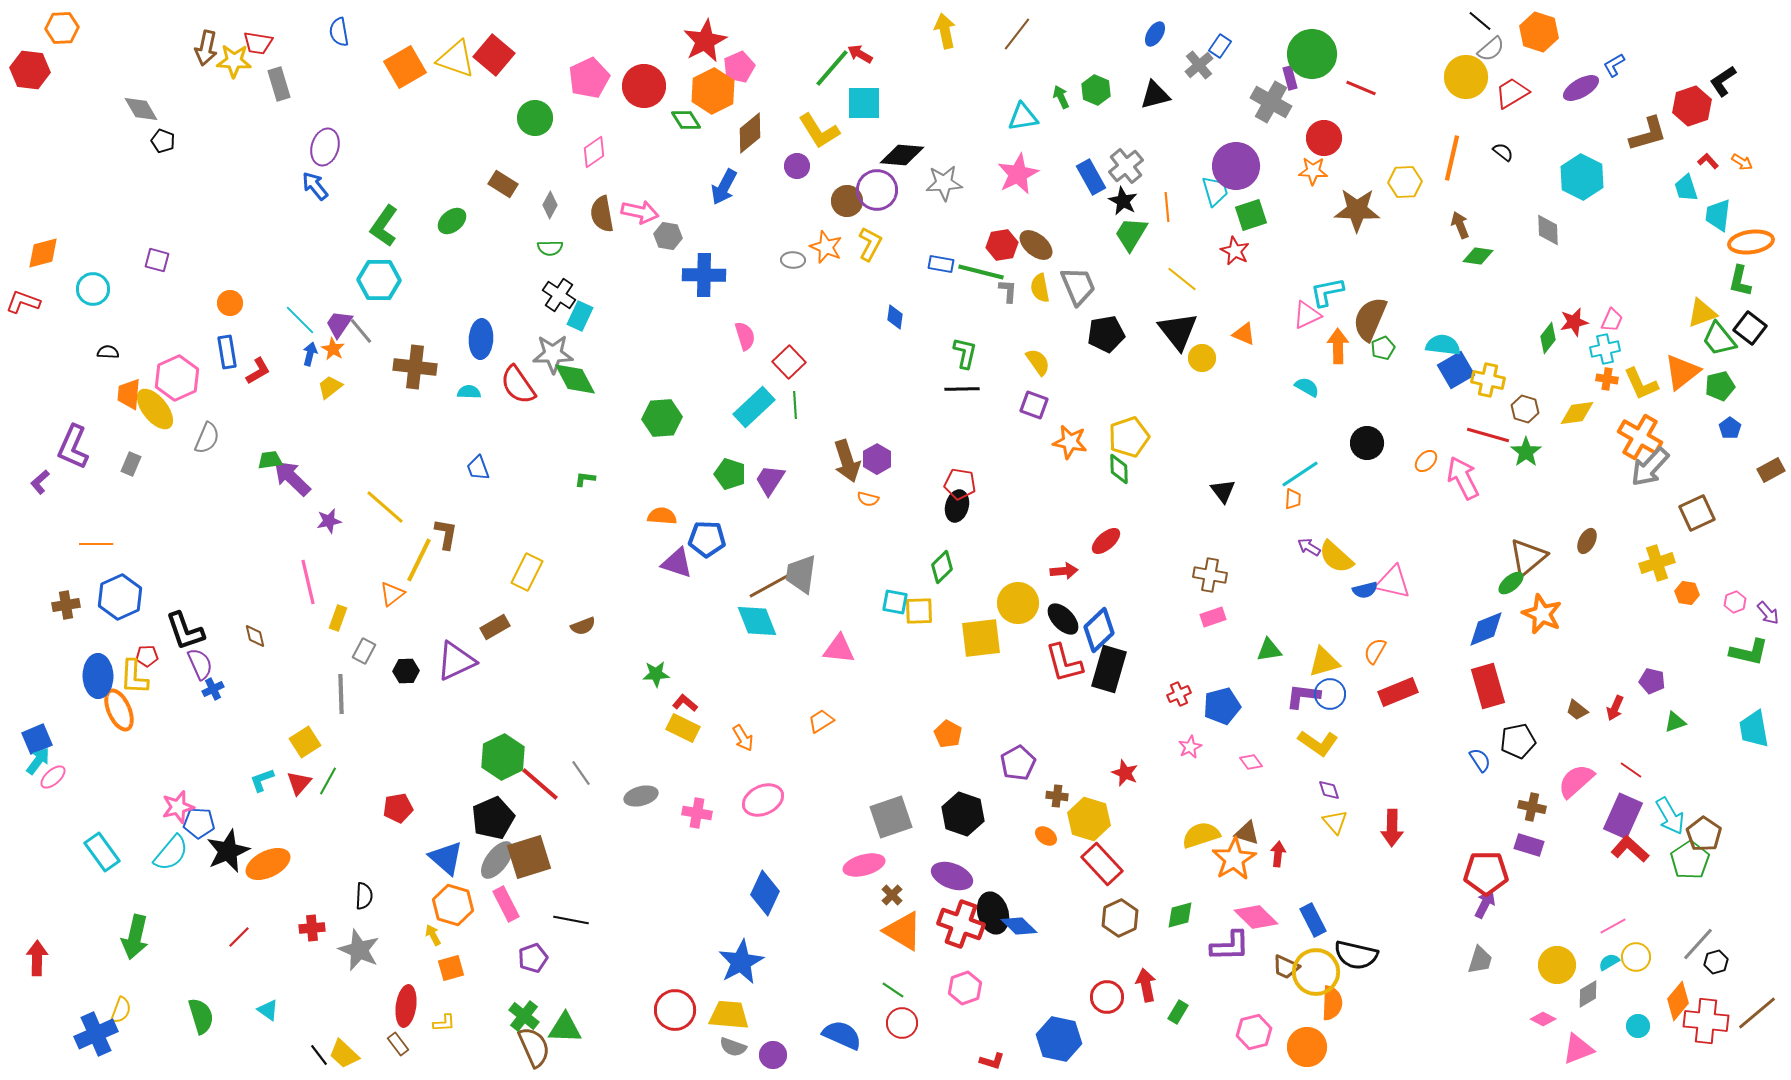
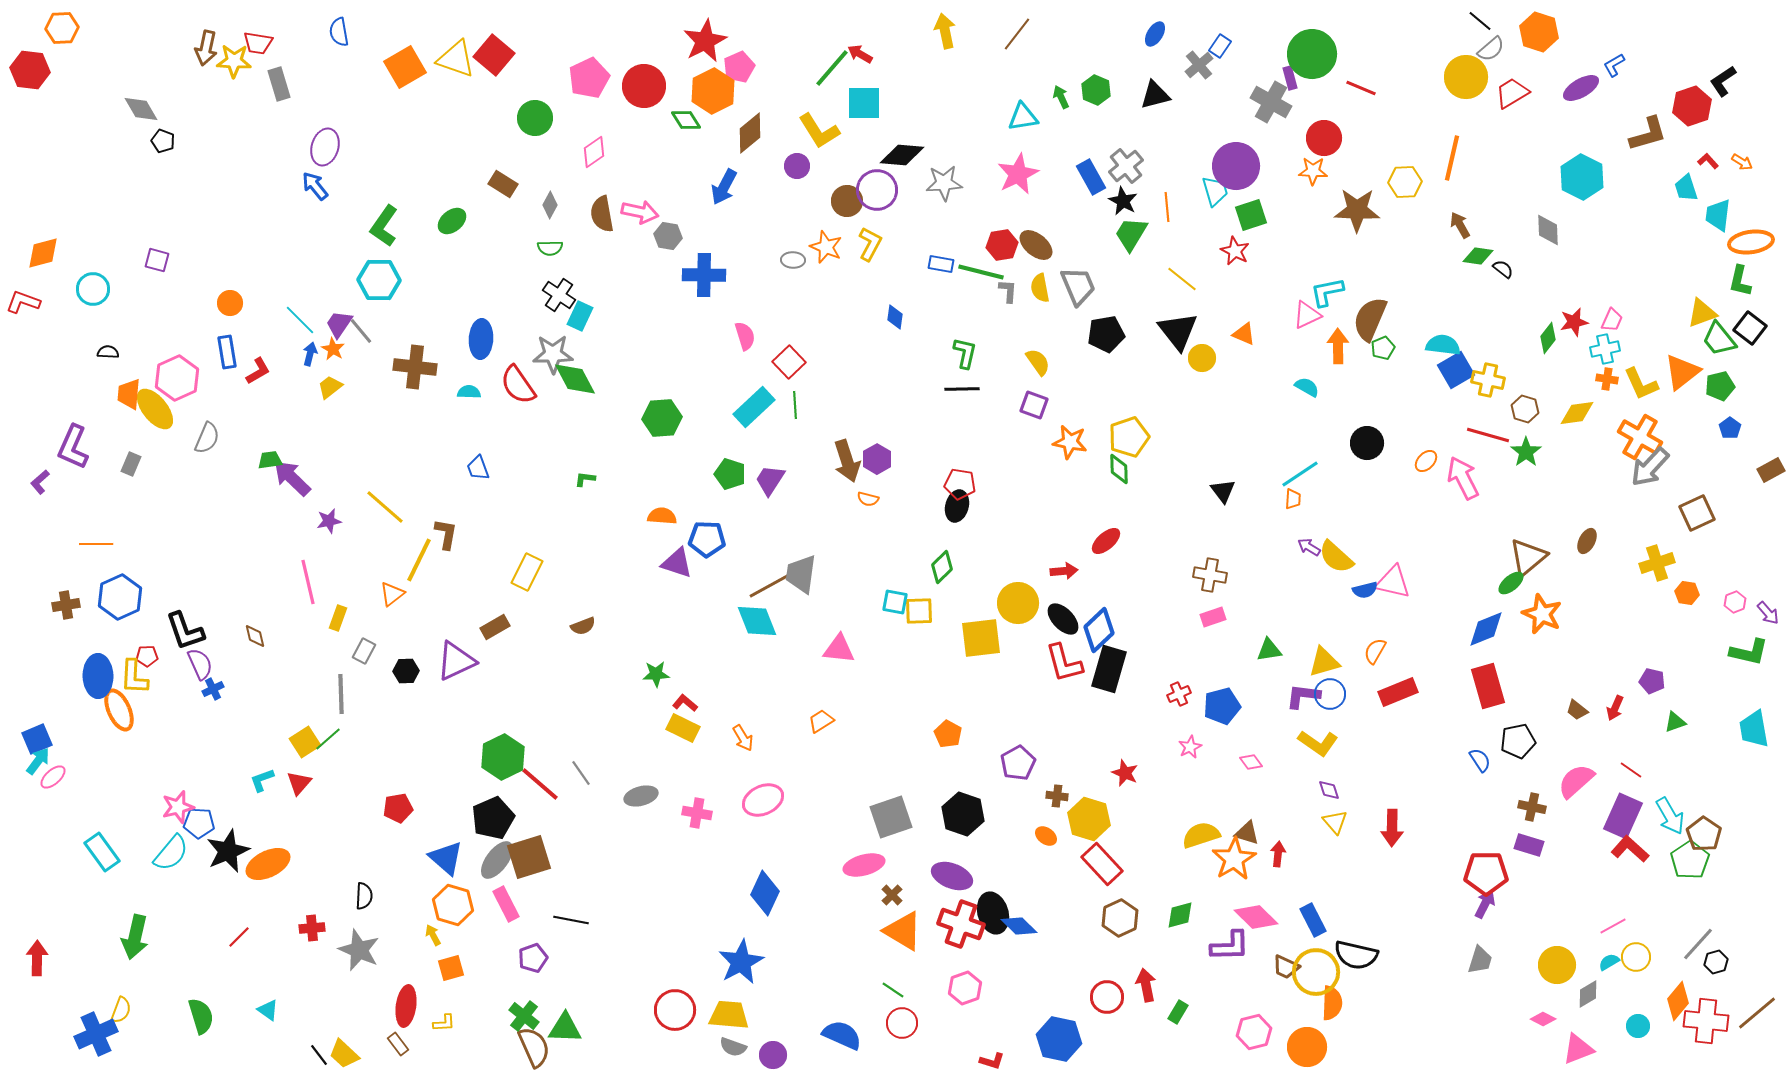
black semicircle at (1503, 152): moved 117 px down
brown arrow at (1460, 225): rotated 8 degrees counterclockwise
green line at (328, 781): moved 42 px up; rotated 20 degrees clockwise
